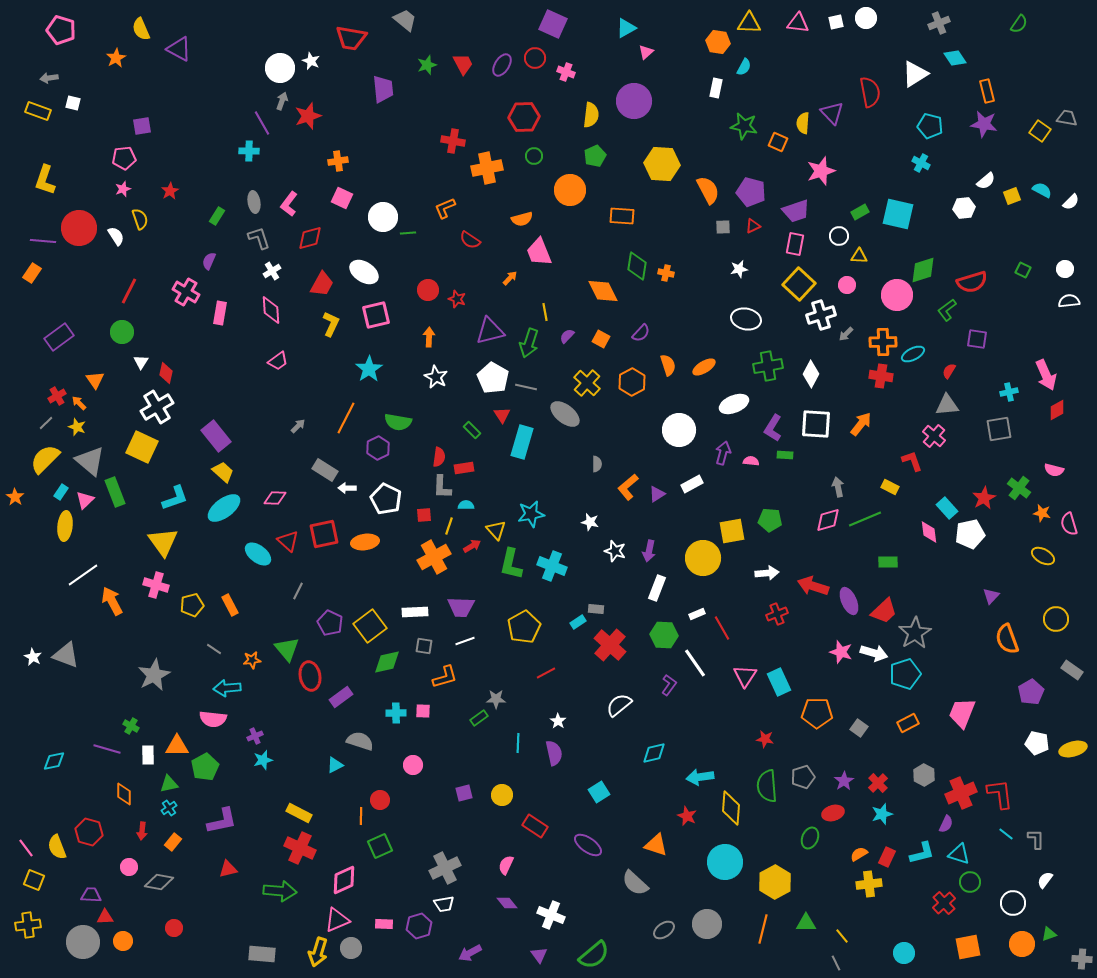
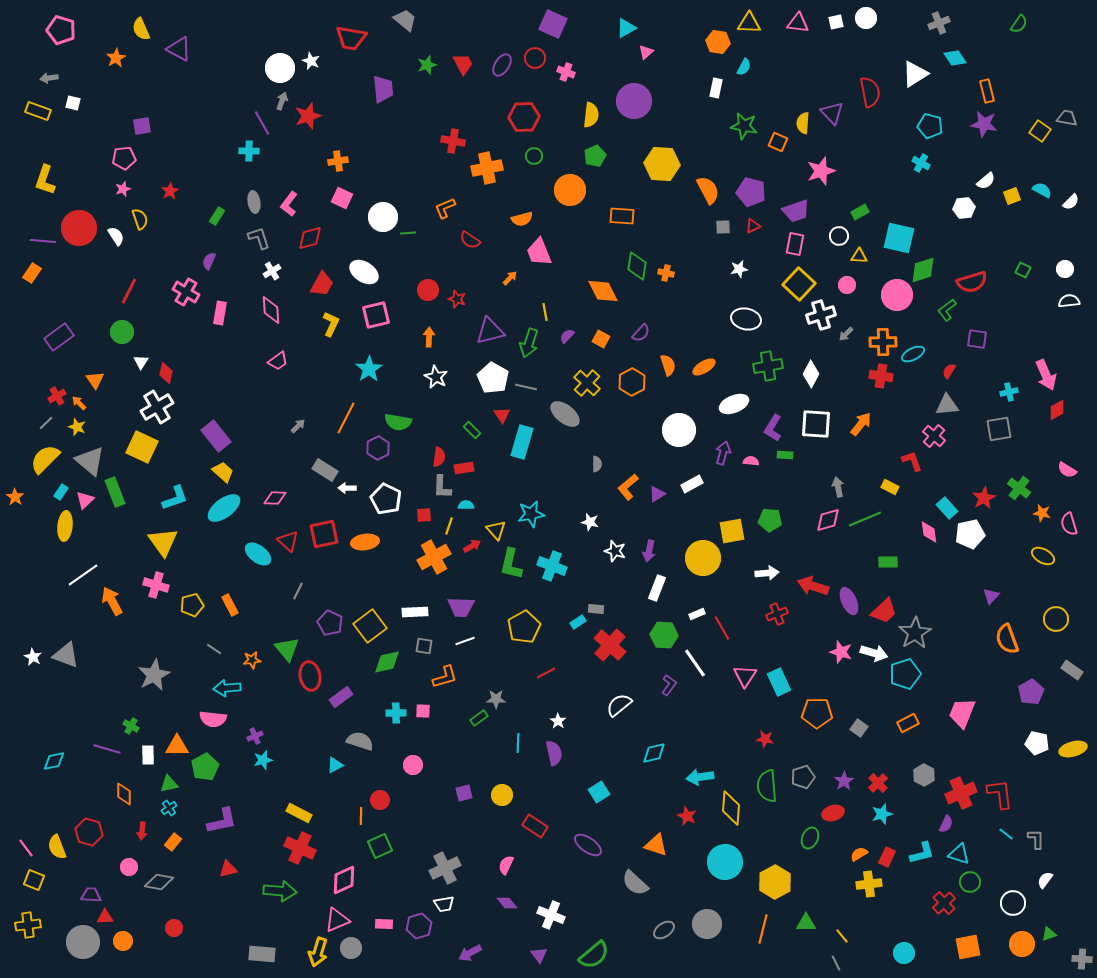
cyan square at (898, 214): moved 1 px right, 24 px down
pink semicircle at (1054, 470): moved 13 px right; rotated 18 degrees clockwise
